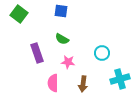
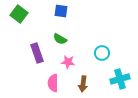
green semicircle: moved 2 px left
